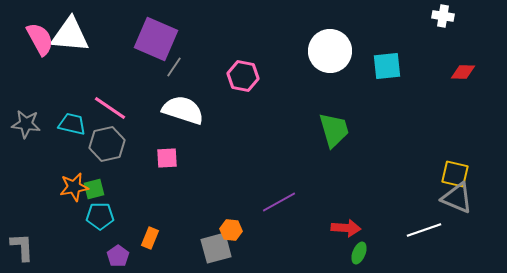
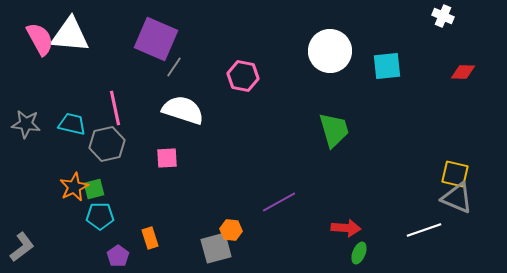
white cross: rotated 15 degrees clockwise
pink line: moved 5 px right; rotated 44 degrees clockwise
orange star: rotated 16 degrees counterclockwise
orange rectangle: rotated 40 degrees counterclockwise
gray L-shape: rotated 56 degrees clockwise
